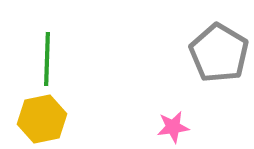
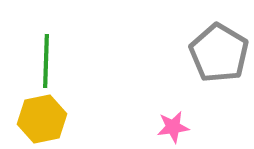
green line: moved 1 px left, 2 px down
